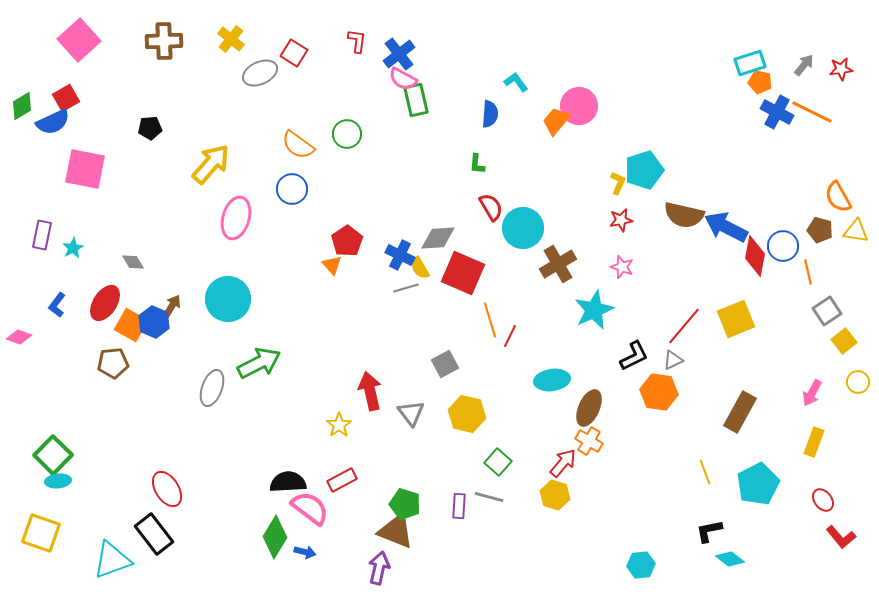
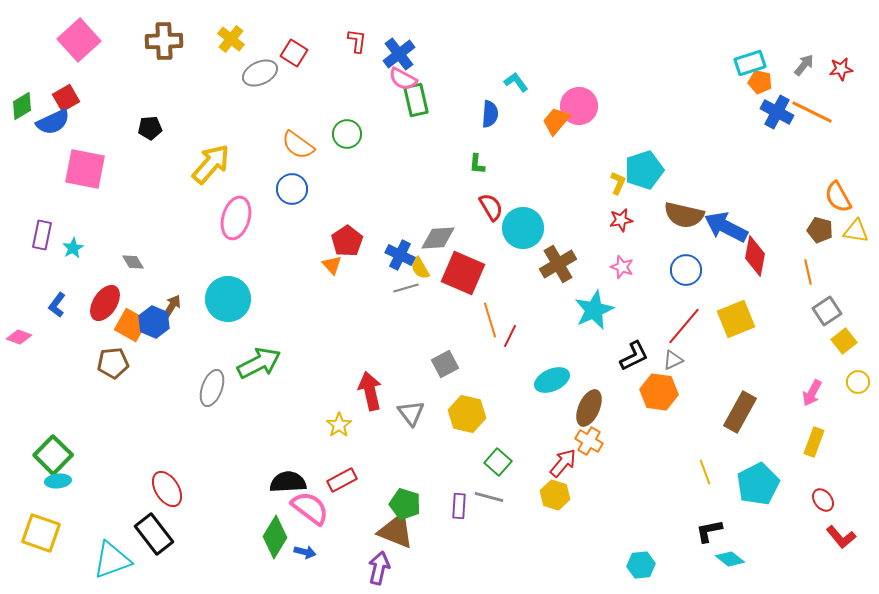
blue circle at (783, 246): moved 97 px left, 24 px down
cyan ellipse at (552, 380): rotated 16 degrees counterclockwise
